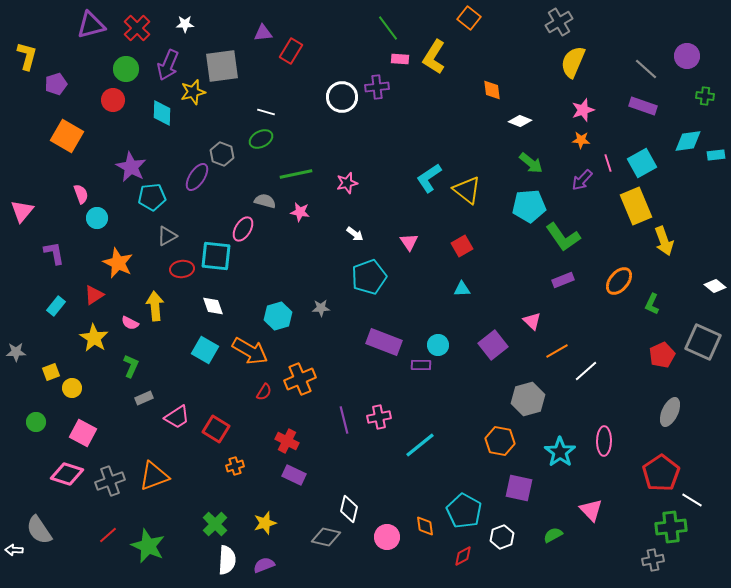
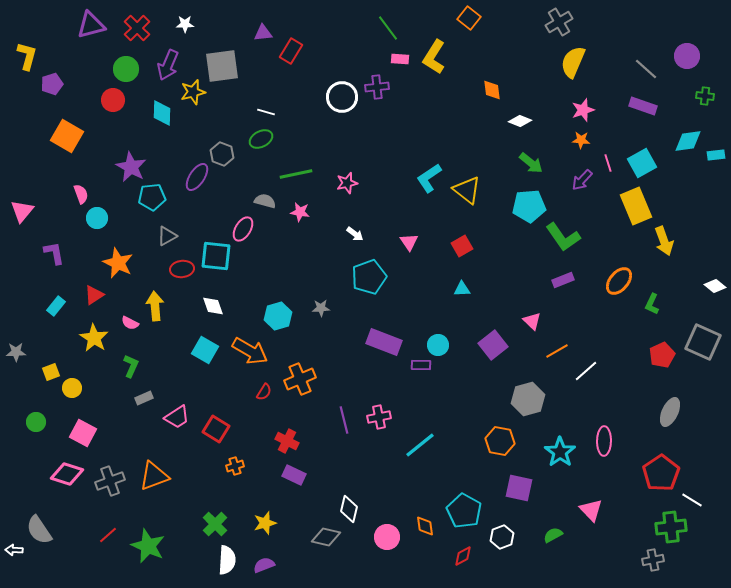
purple pentagon at (56, 84): moved 4 px left
